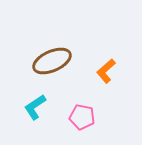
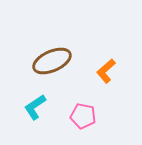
pink pentagon: moved 1 px right, 1 px up
